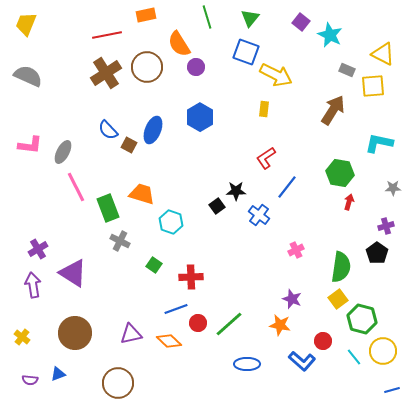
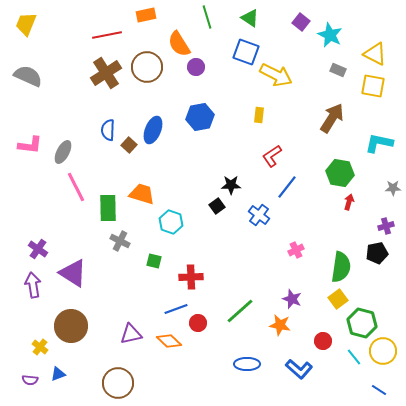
green triangle at (250, 18): rotated 36 degrees counterclockwise
yellow triangle at (383, 54): moved 8 px left
gray rectangle at (347, 70): moved 9 px left
yellow square at (373, 86): rotated 15 degrees clockwise
yellow rectangle at (264, 109): moved 5 px left, 6 px down
brown arrow at (333, 110): moved 1 px left, 8 px down
blue hexagon at (200, 117): rotated 20 degrees clockwise
blue semicircle at (108, 130): rotated 45 degrees clockwise
brown square at (129, 145): rotated 14 degrees clockwise
red L-shape at (266, 158): moved 6 px right, 2 px up
black star at (236, 191): moved 5 px left, 6 px up
green rectangle at (108, 208): rotated 20 degrees clockwise
purple cross at (38, 249): rotated 24 degrees counterclockwise
black pentagon at (377, 253): rotated 25 degrees clockwise
green square at (154, 265): moved 4 px up; rotated 21 degrees counterclockwise
green hexagon at (362, 319): moved 4 px down
green line at (229, 324): moved 11 px right, 13 px up
brown circle at (75, 333): moved 4 px left, 7 px up
yellow cross at (22, 337): moved 18 px right, 10 px down
blue L-shape at (302, 361): moved 3 px left, 8 px down
blue line at (392, 390): moved 13 px left; rotated 49 degrees clockwise
